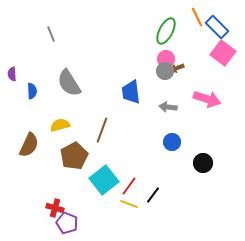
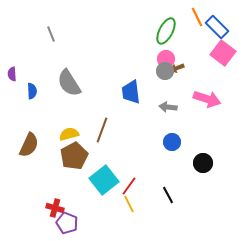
yellow semicircle: moved 9 px right, 9 px down
black line: moved 15 px right; rotated 66 degrees counterclockwise
yellow line: rotated 42 degrees clockwise
